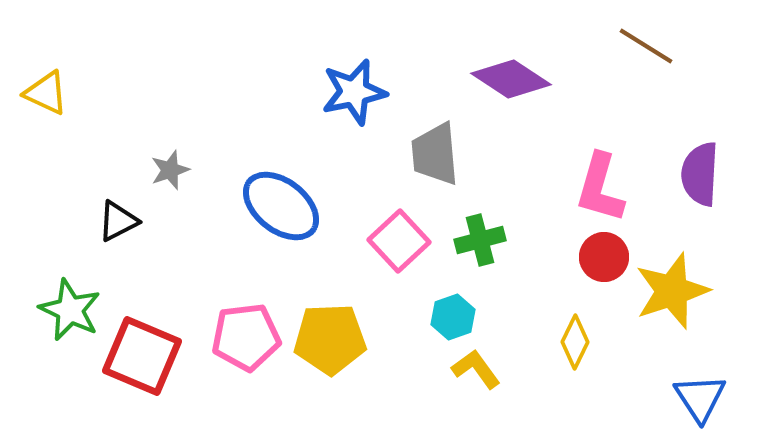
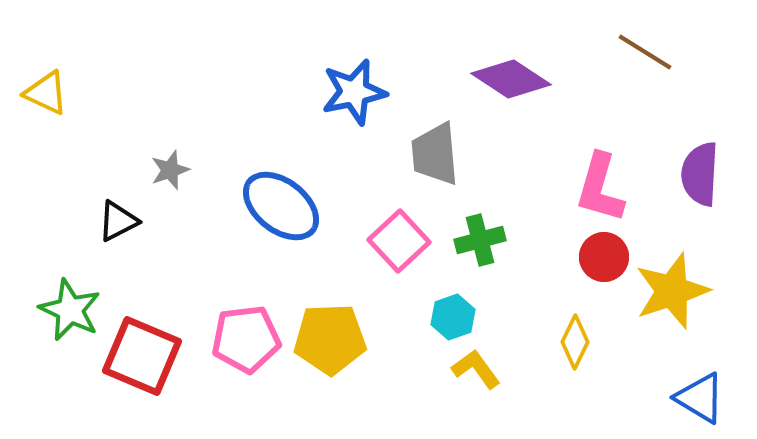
brown line: moved 1 px left, 6 px down
pink pentagon: moved 2 px down
blue triangle: rotated 26 degrees counterclockwise
